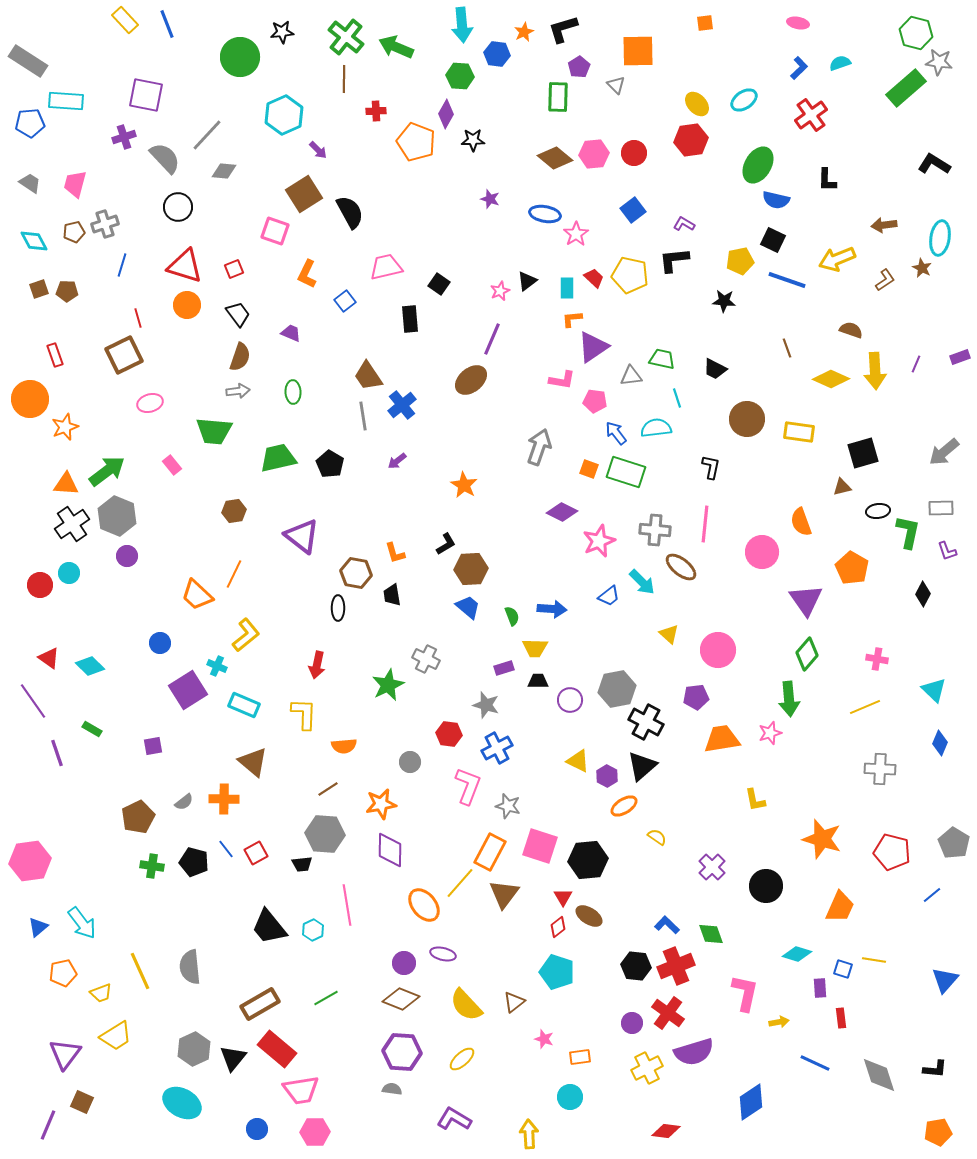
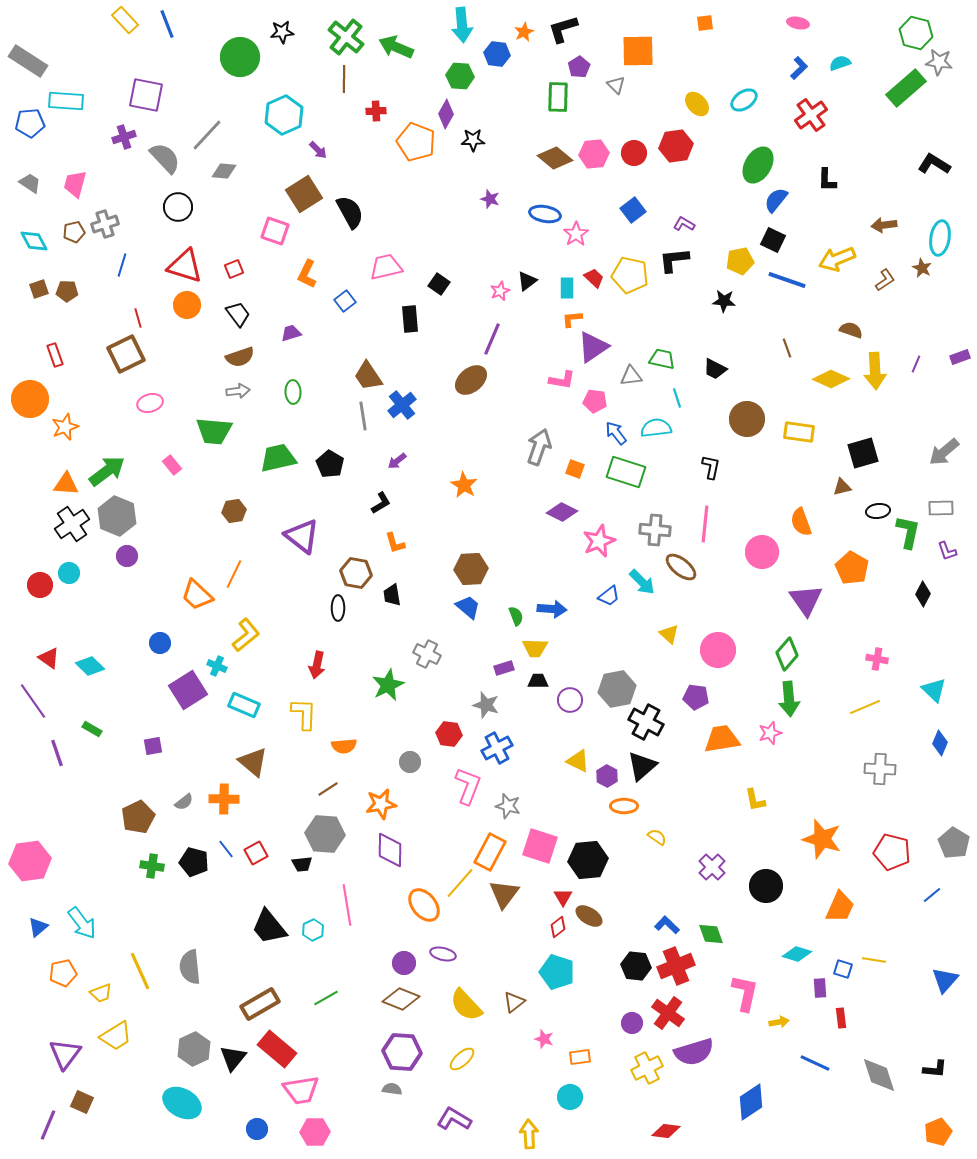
red hexagon at (691, 140): moved 15 px left, 6 px down
blue semicircle at (776, 200): rotated 116 degrees clockwise
purple trapezoid at (291, 333): rotated 40 degrees counterclockwise
brown square at (124, 355): moved 2 px right, 1 px up
brown semicircle at (240, 357): rotated 52 degrees clockwise
orange square at (589, 469): moved 14 px left
black L-shape at (446, 544): moved 65 px left, 41 px up
orange L-shape at (395, 553): moved 10 px up
green semicircle at (512, 616): moved 4 px right
green diamond at (807, 654): moved 20 px left
gray cross at (426, 659): moved 1 px right, 5 px up
purple pentagon at (696, 697): rotated 15 degrees clockwise
orange ellipse at (624, 806): rotated 32 degrees clockwise
orange pentagon at (938, 1132): rotated 12 degrees counterclockwise
